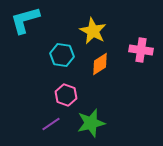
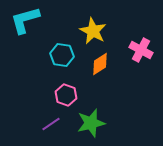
pink cross: rotated 20 degrees clockwise
